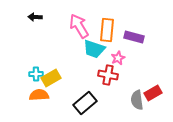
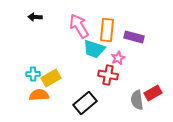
cyan cross: moved 3 px left
